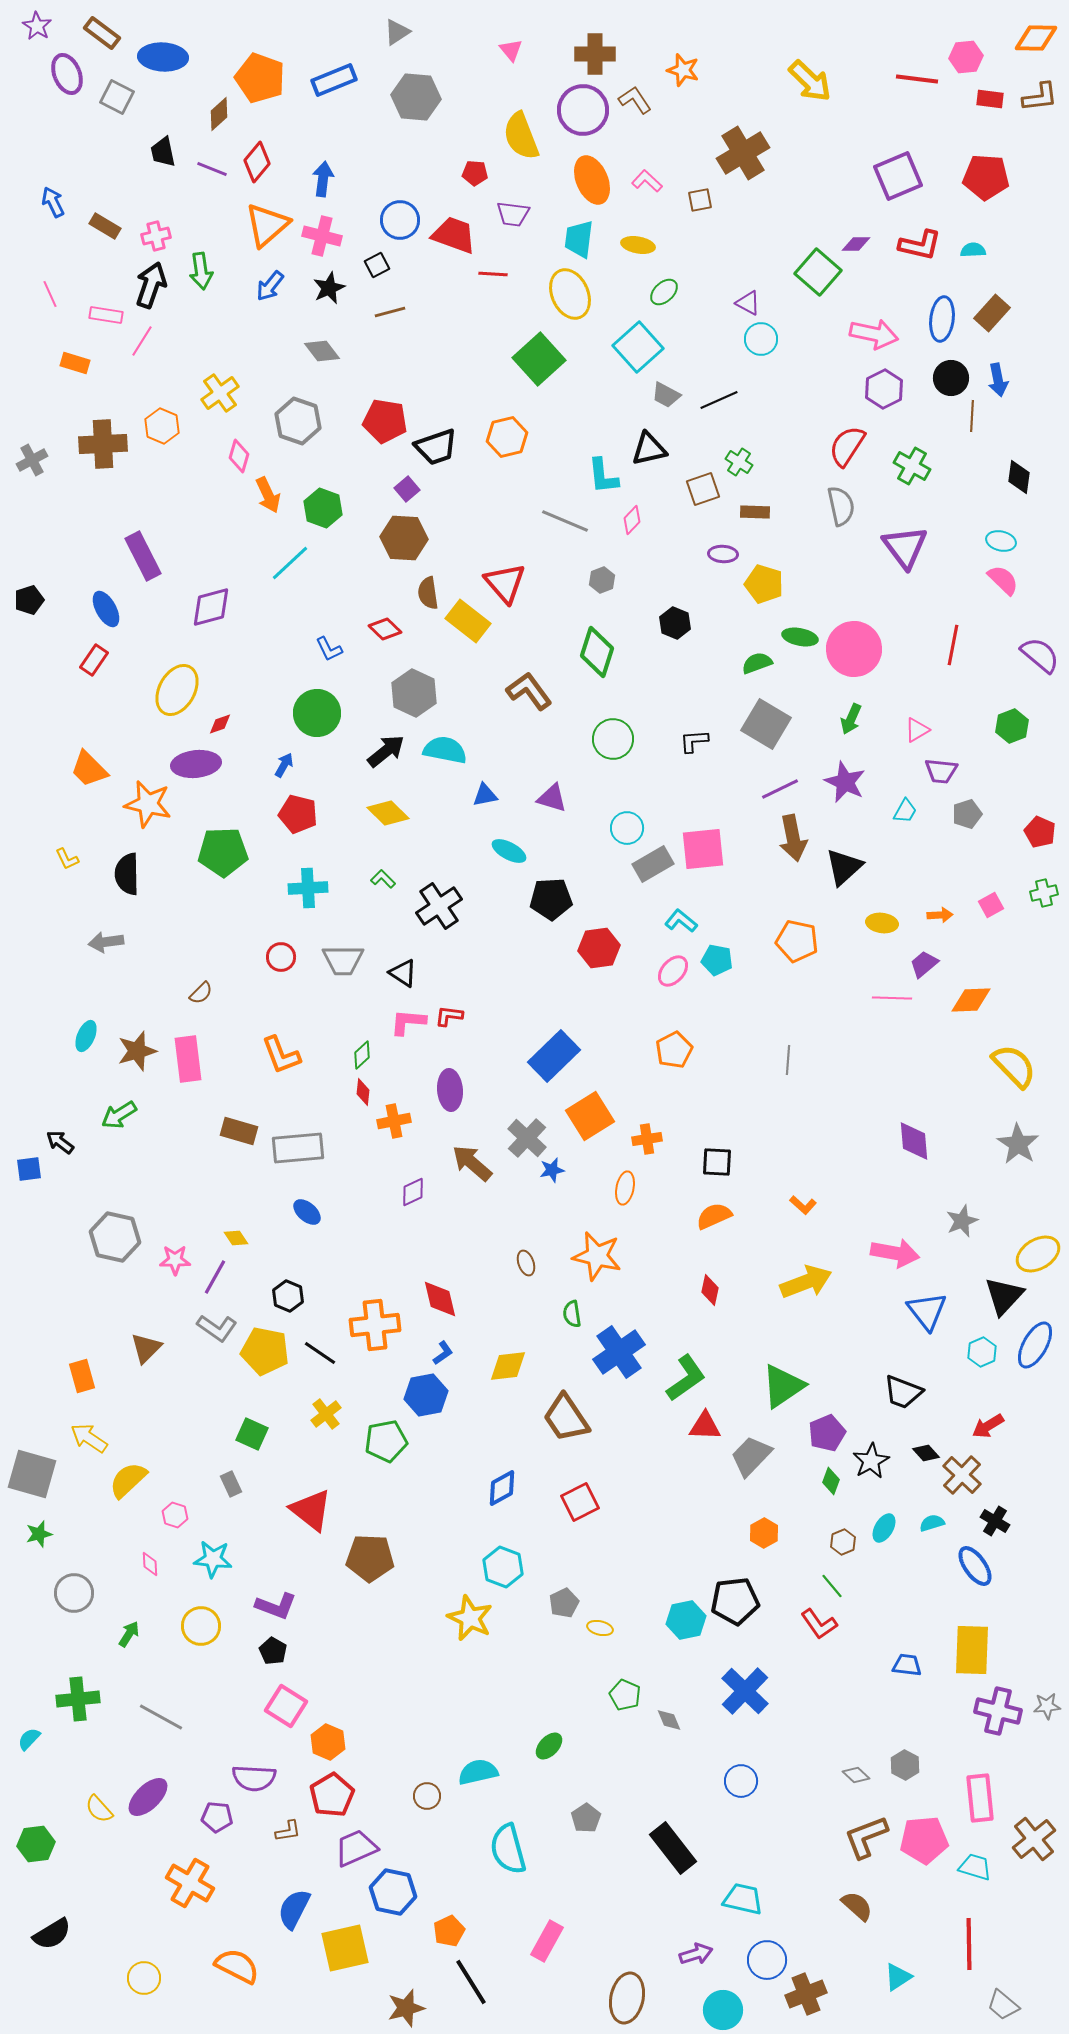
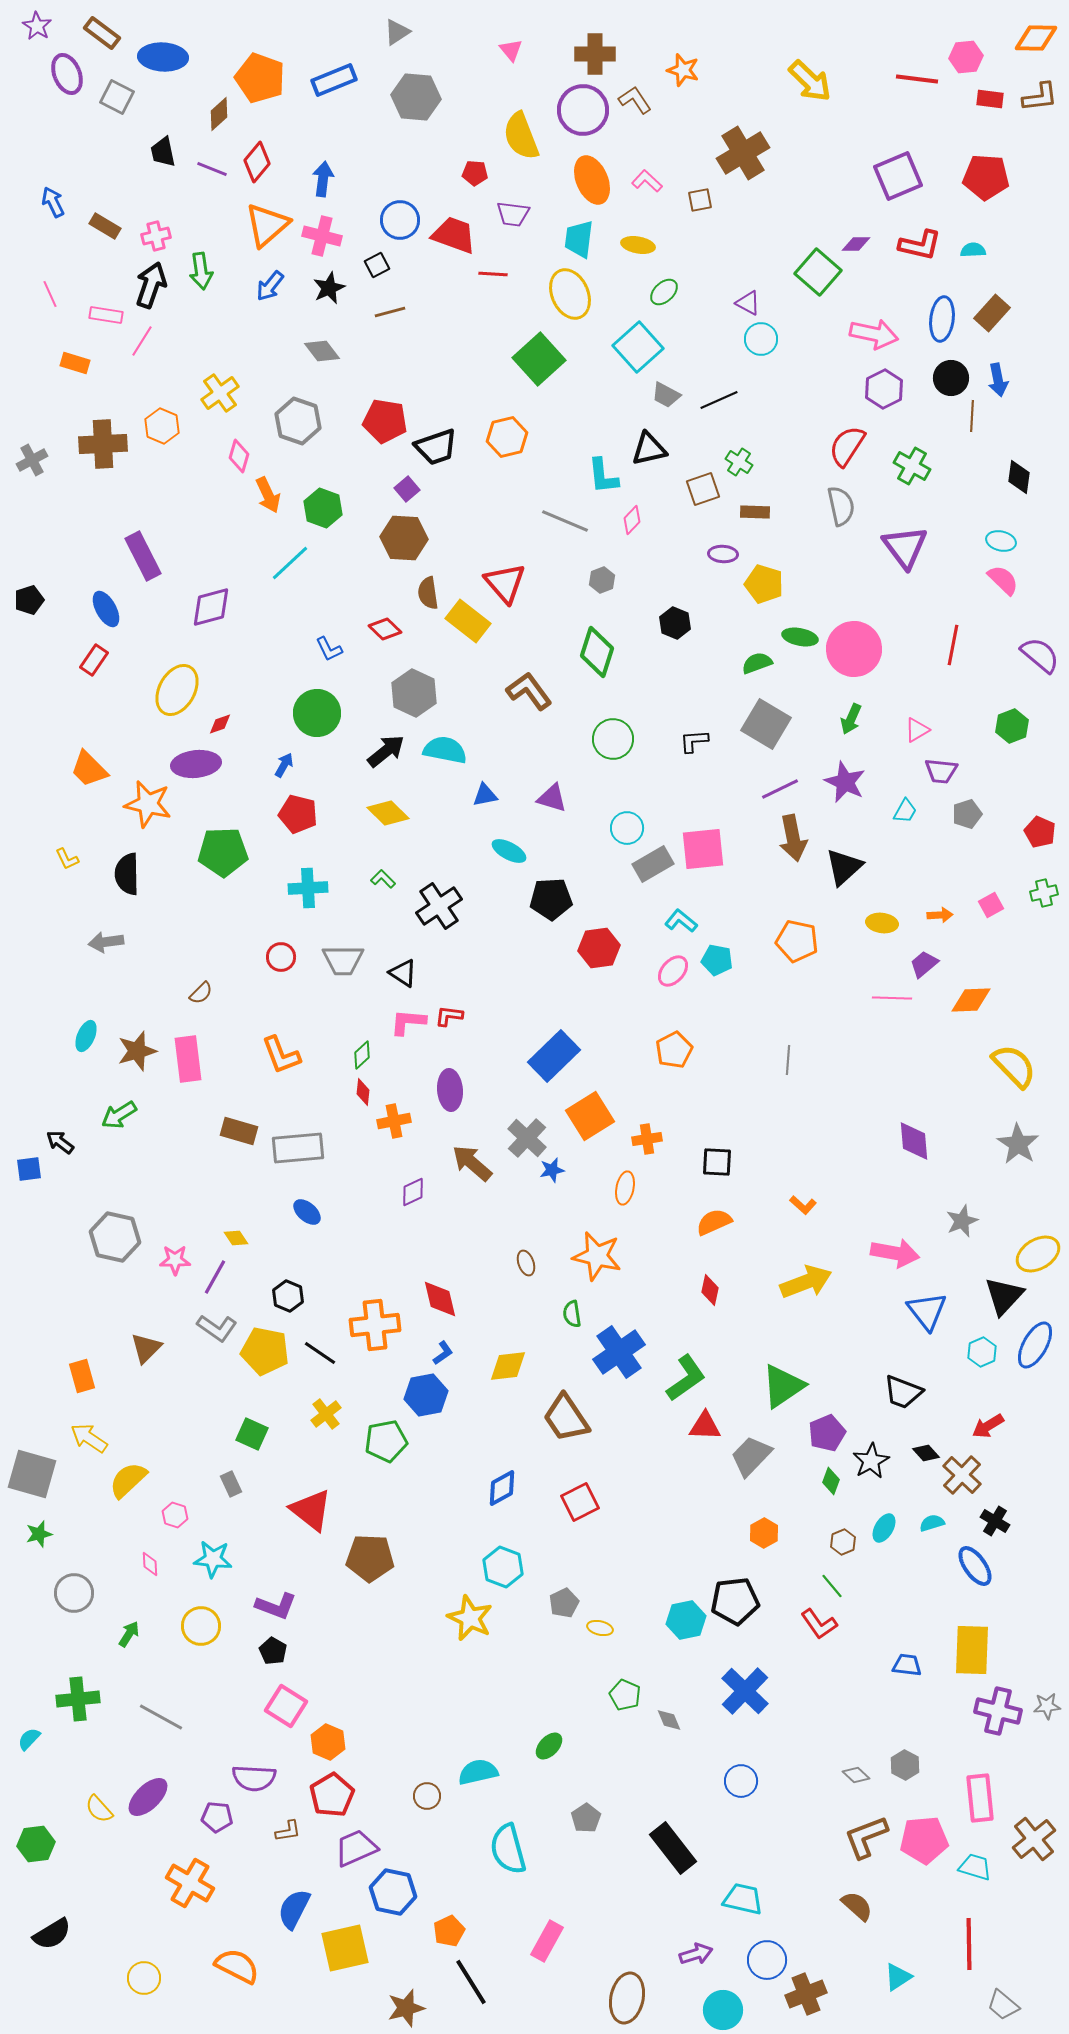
orange semicircle at (714, 1216): moved 6 px down
